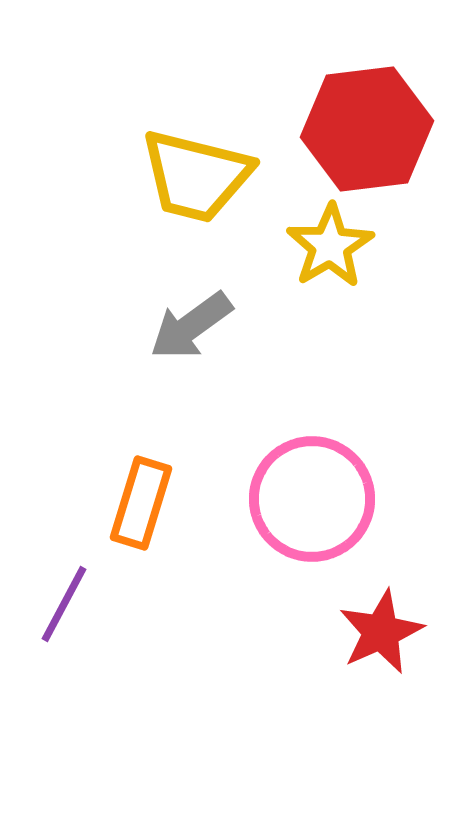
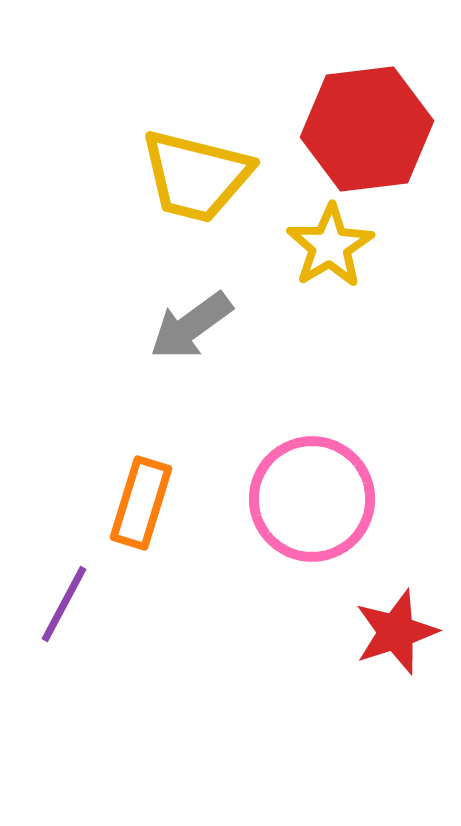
red star: moved 15 px right; rotated 6 degrees clockwise
